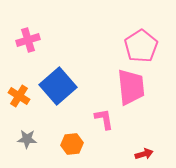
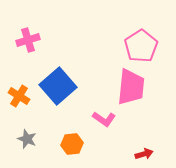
pink trapezoid: rotated 12 degrees clockwise
pink L-shape: rotated 135 degrees clockwise
gray star: rotated 18 degrees clockwise
